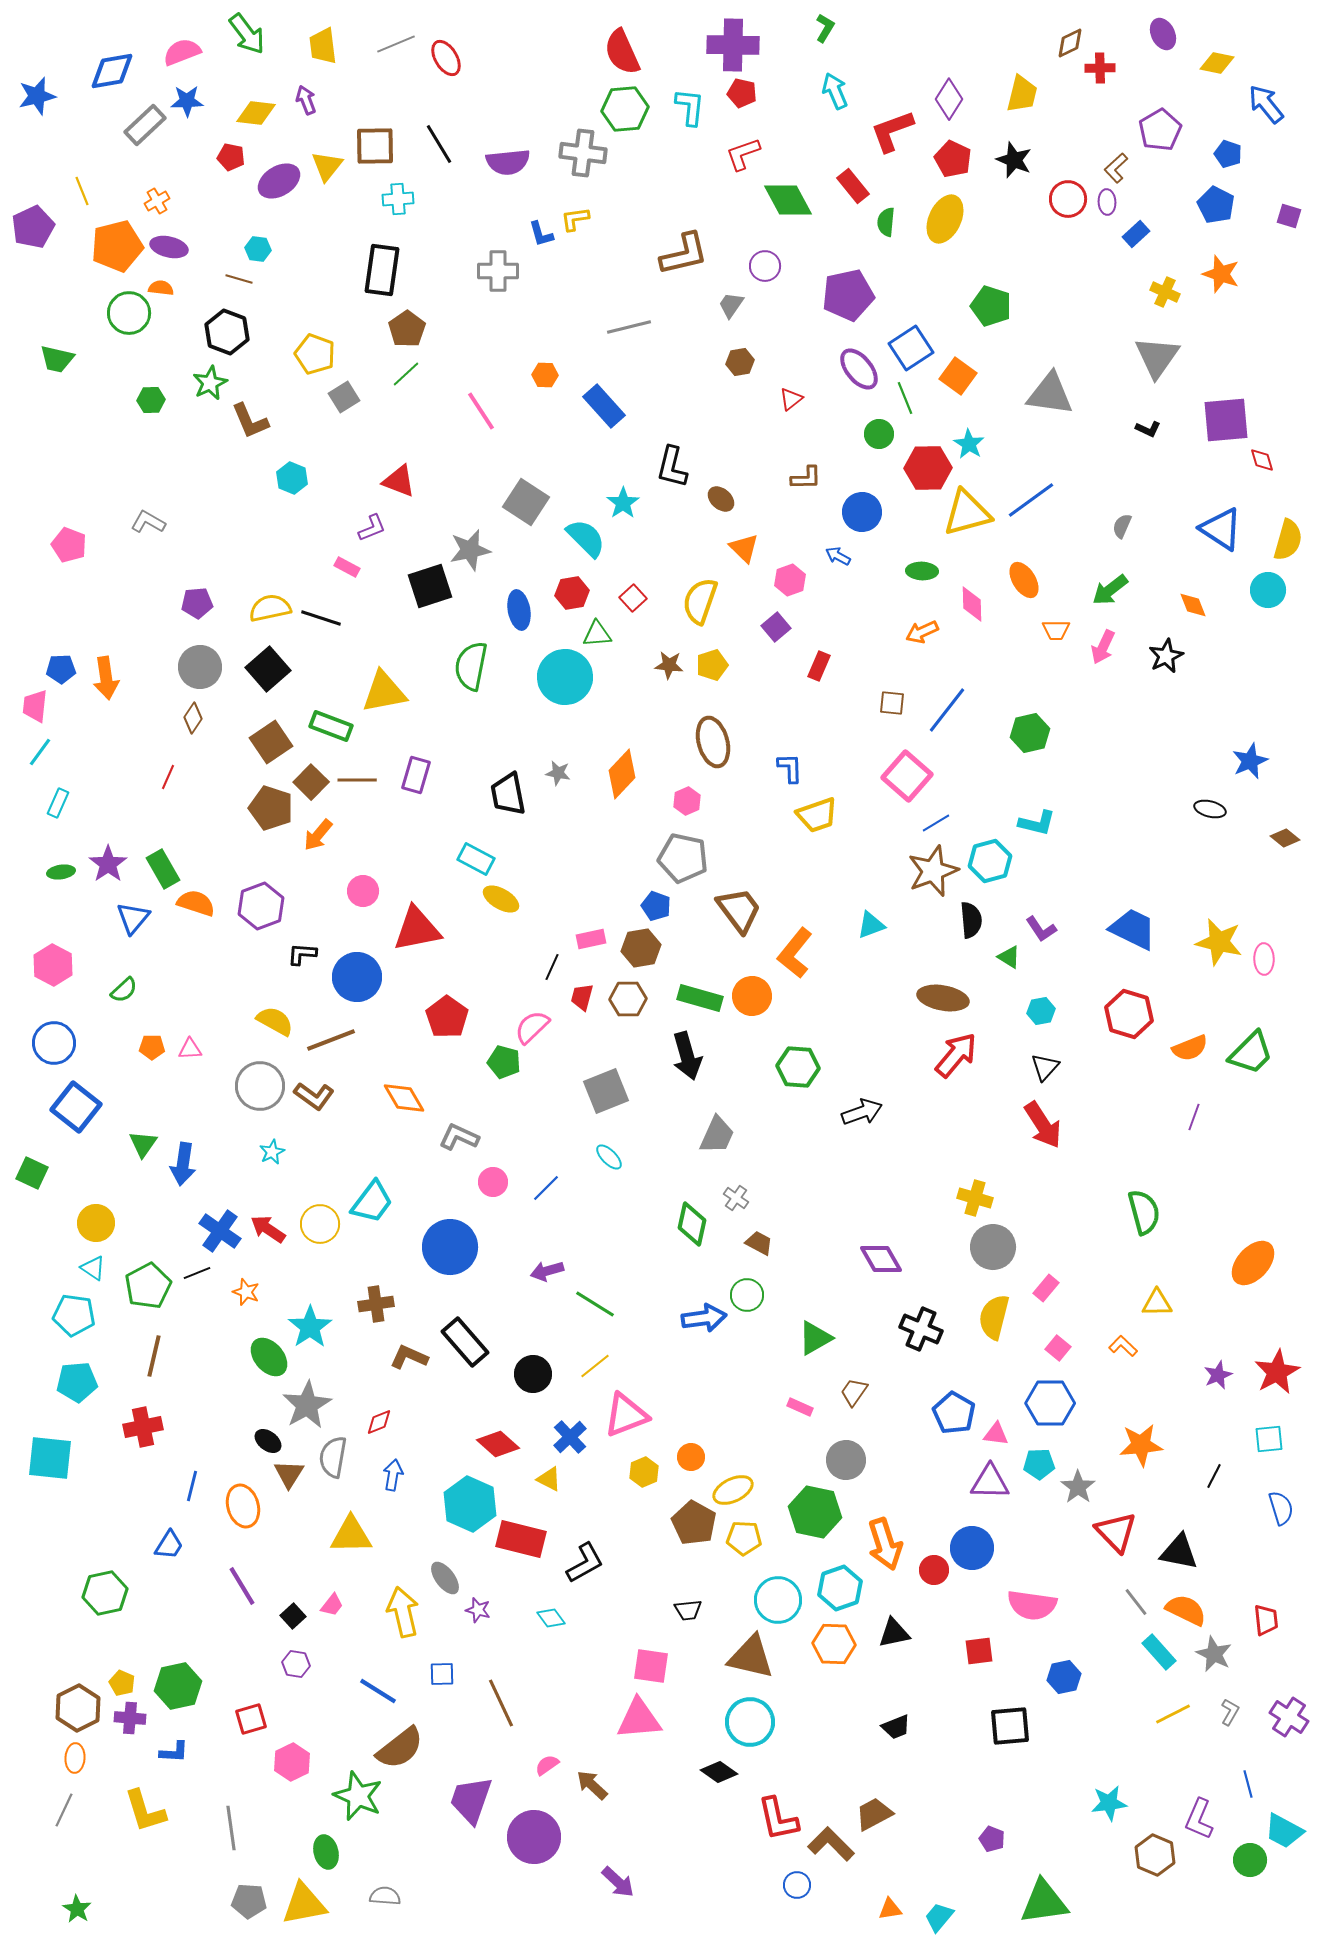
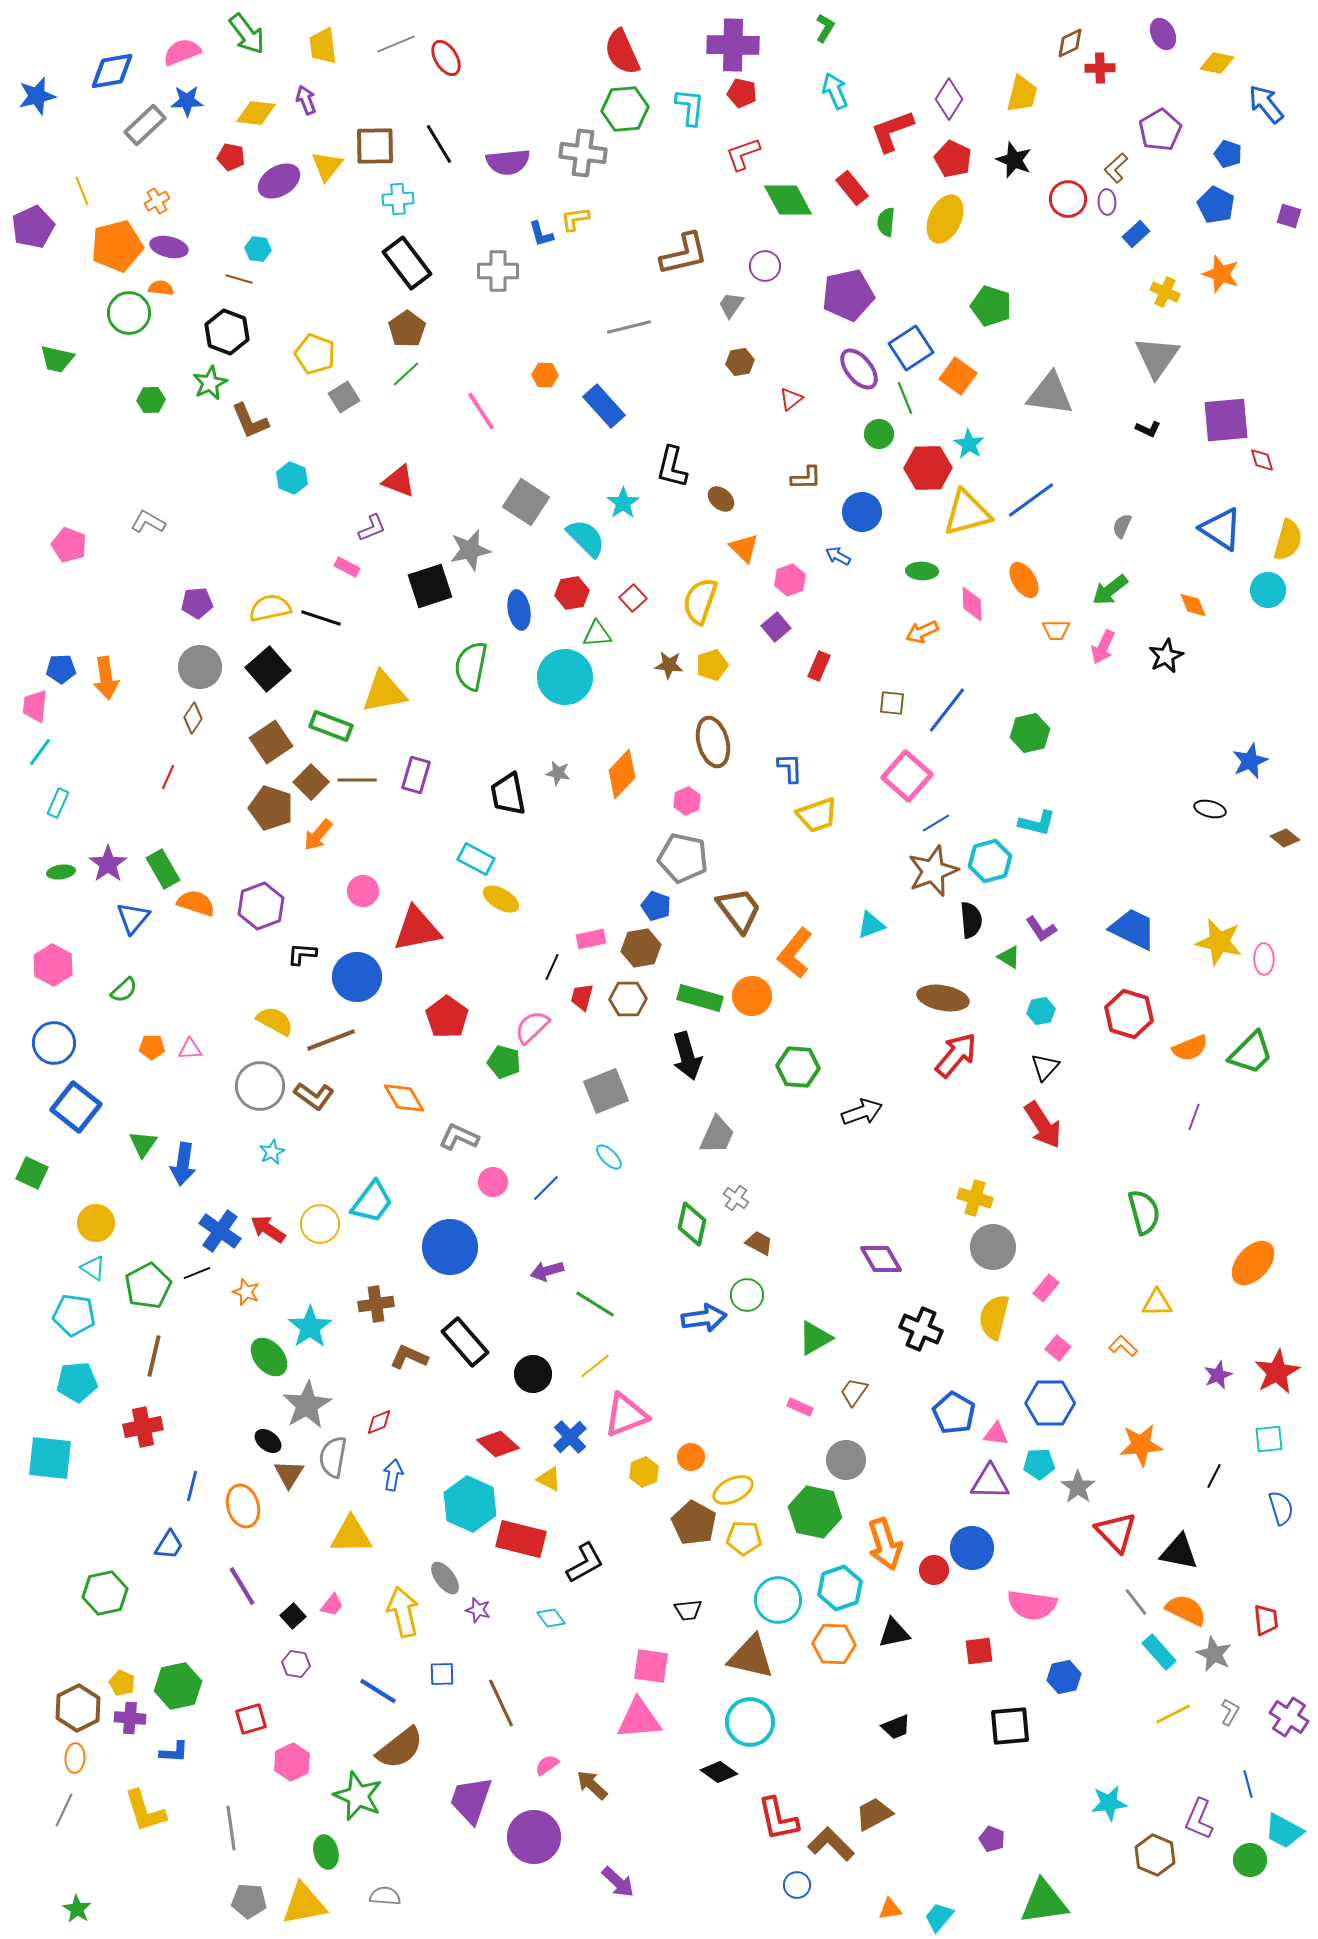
red rectangle at (853, 186): moved 1 px left, 2 px down
black rectangle at (382, 270): moved 25 px right, 7 px up; rotated 45 degrees counterclockwise
